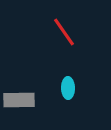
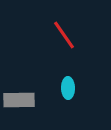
red line: moved 3 px down
